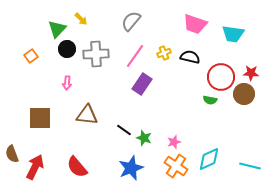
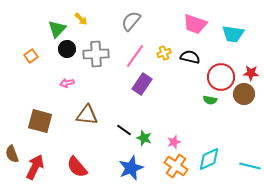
pink arrow: rotated 72 degrees clockwise
brown square: moved 3 px down; rotated 15 degrees clockwise
